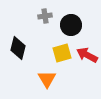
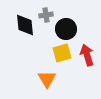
gray cross: moved 1 px right, 1 px up
black circle: moved 5 px left, 4 px down
black diamond: moved 7 px right, 23 px up; rotated 20 degrees counterclockwise
red arrow: rotated 45 degrees clockwise
